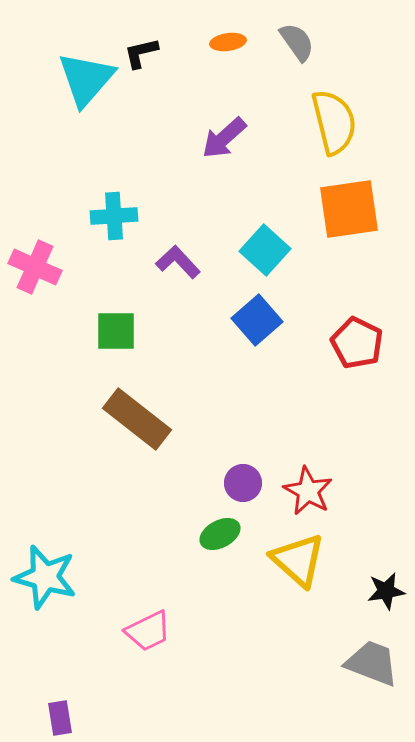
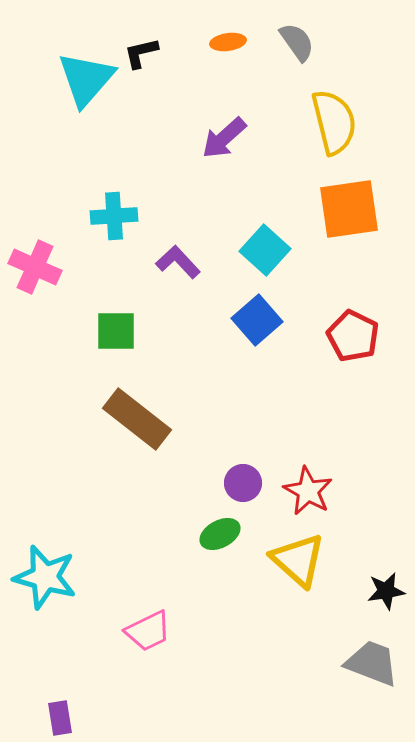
red pentagon: moved 4 px left, 7 px up
